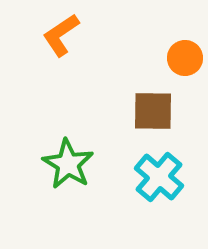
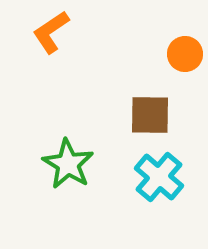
orange L-shape: moved 10 px left, 3 px up
orange circle: moved 4 px up
brown square: moved 3 px left, 4 px down
